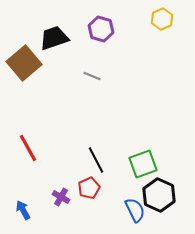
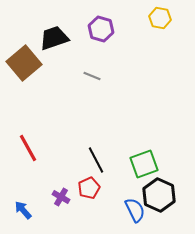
yellow hexagon: moved 2 px left, 1 px up; rotated 25 degrees counterclockwise
green square: moved 1 px right
blue arrow: rotated 12 degrees counterclockwise
